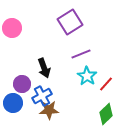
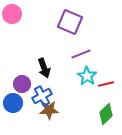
purple square: rotated 35 degrees counterclockwise
pink circle: moved 14 px up
red line: rotated 35 degrees clockwise
